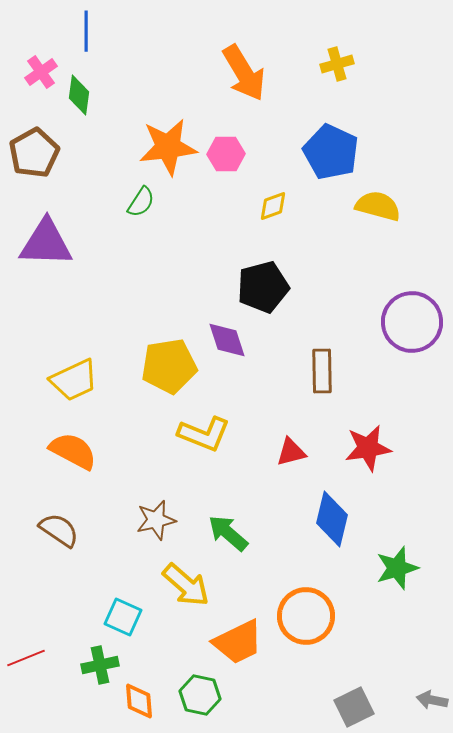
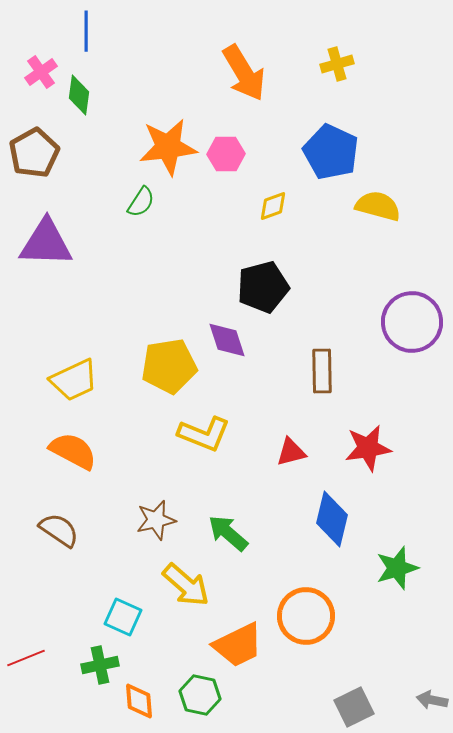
orange trapezoid: moved 3 px down
